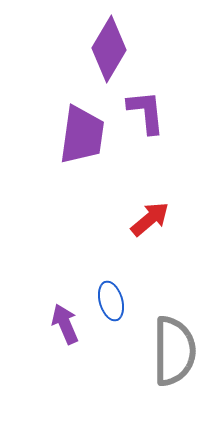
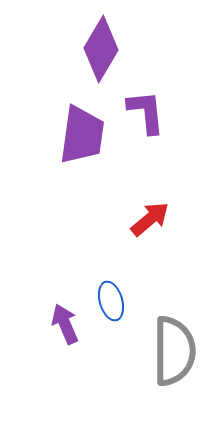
purple diamond: moved 8 px left
